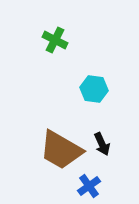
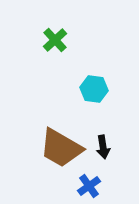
green cross: rotated 20 degrees clockwise
black arrow: moved 1 px right, 3 px down; rotated 15 degrees clockwise
brown trapezoid: moved 2 px up
